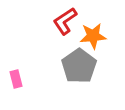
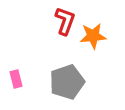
red L-shape: rotated 144 degrees clockwise
gray pentagon: moved 12 px left, 16 px down; rotated 16 degrees clockwise
